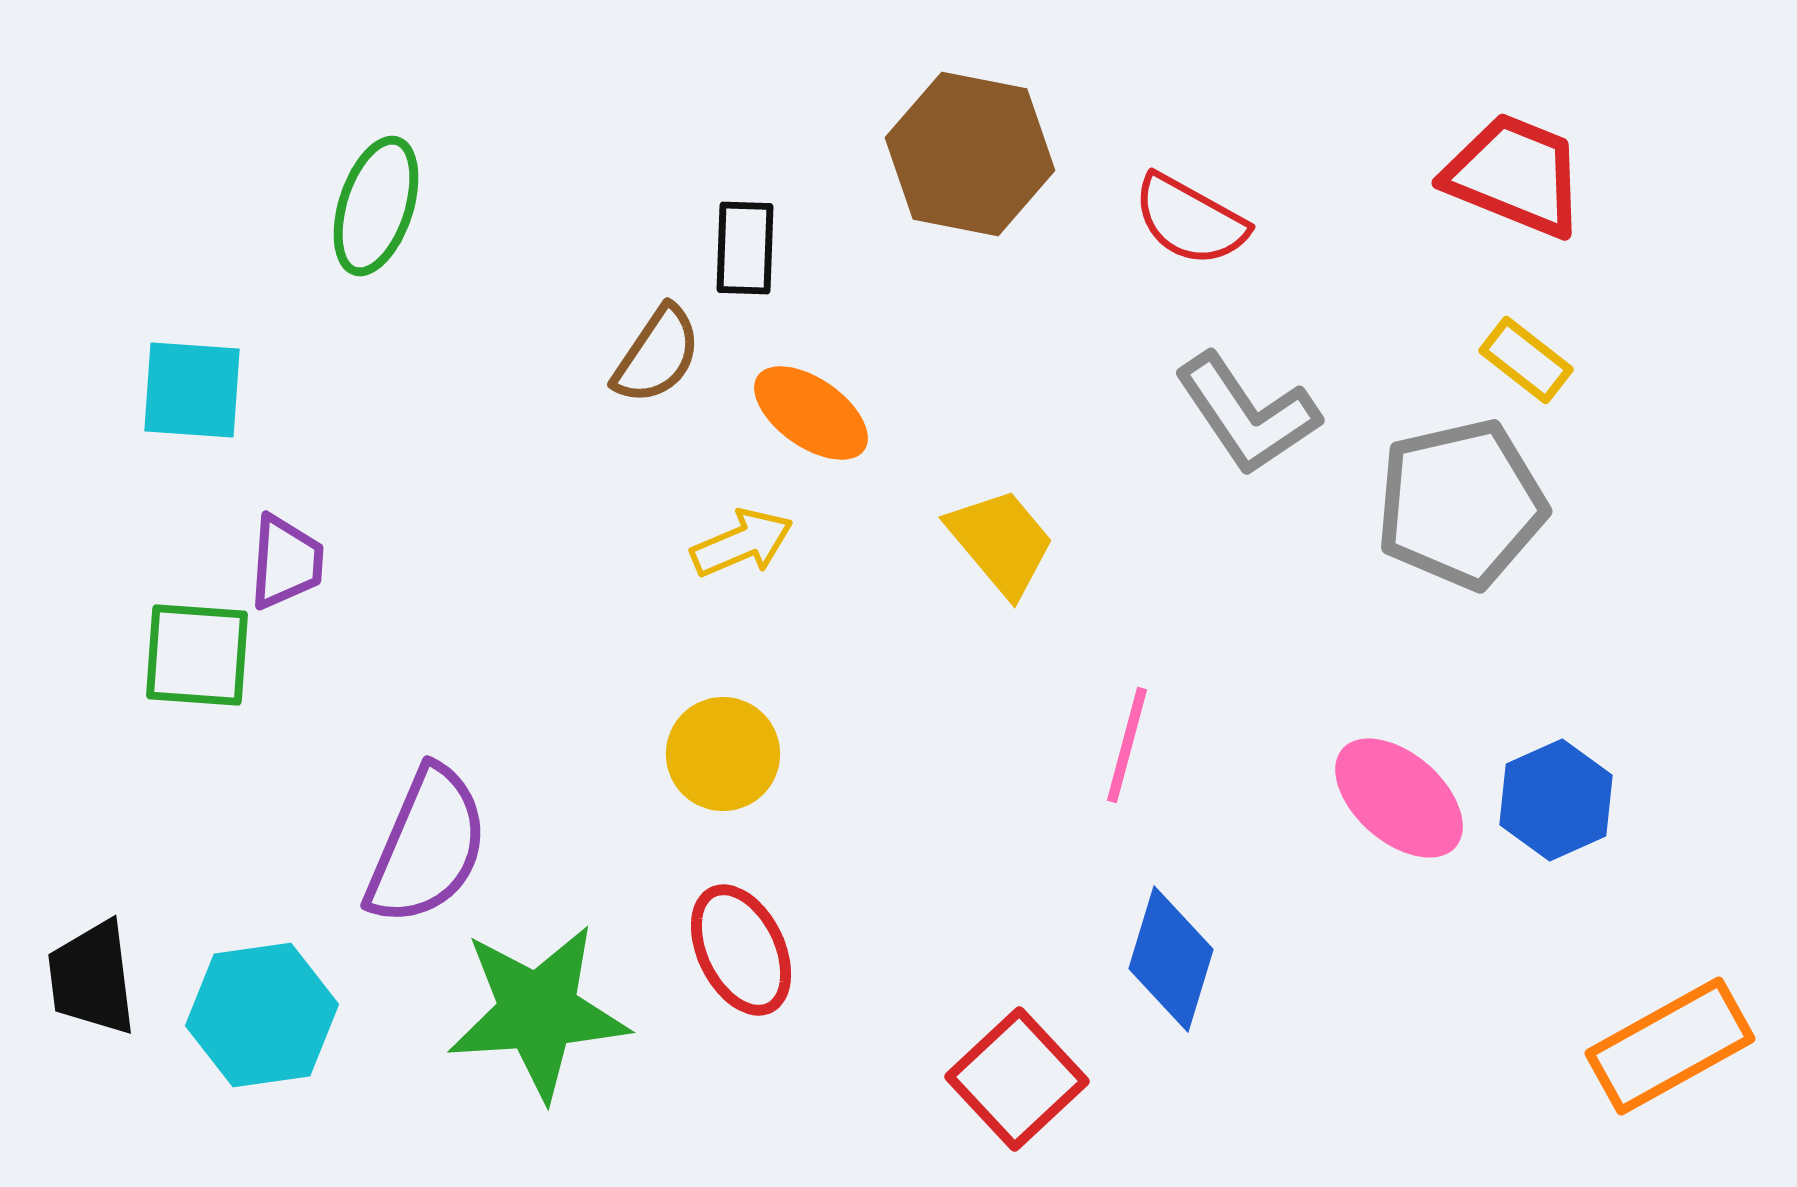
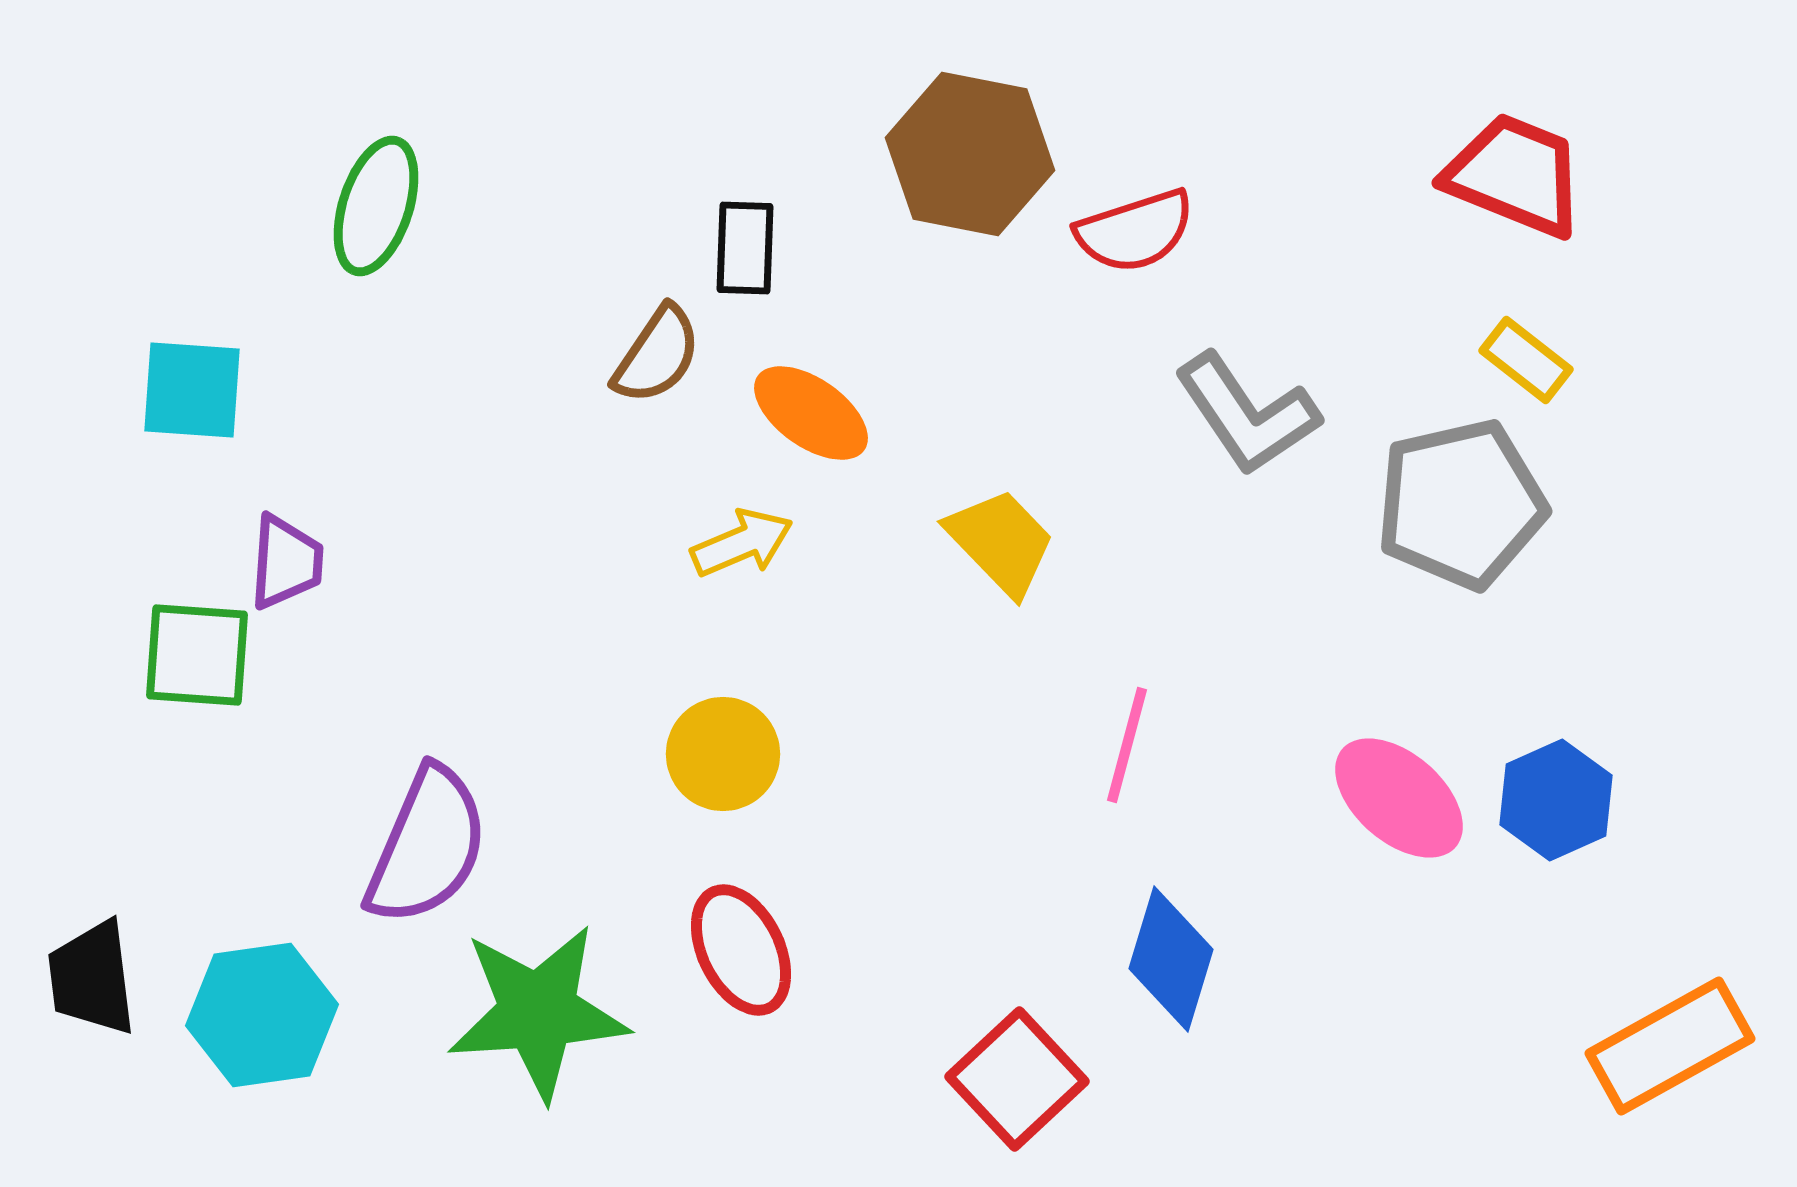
red semicircle: moved 55 px left, 11 px down; rotated 47 degrees counterclockwise
yellow trapezoid: rotated 4 degrees counterclockwise
